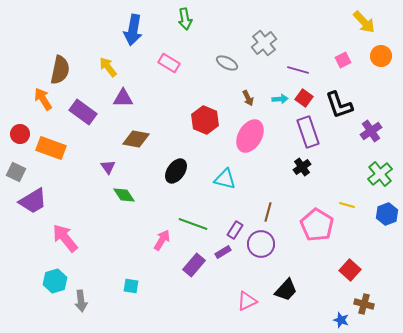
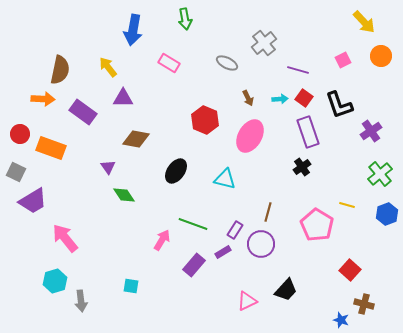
orange arrow at (43, 99): rotated 125 degrees clockwise
